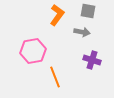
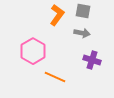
gray square: moved 5 px left
gray arrow: moved 1 px down
pink hexagon: rotated 20 degrees counterclockwise
orange line: rotated 45 degrees counterclockwise
